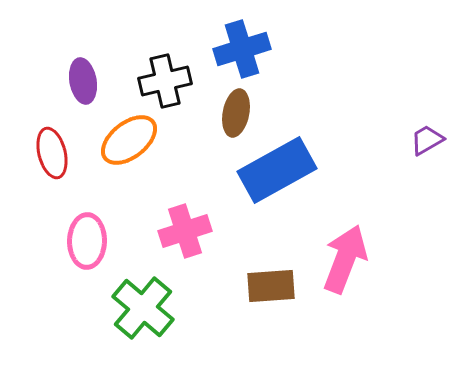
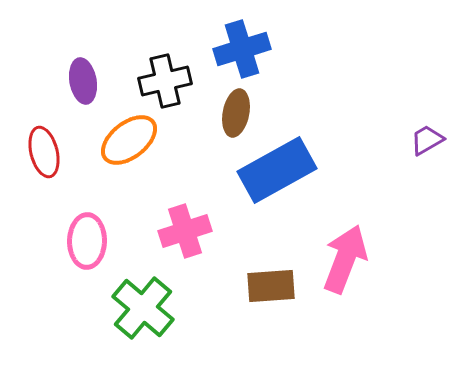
red ellipse: moved 8 px left, 1 px up
